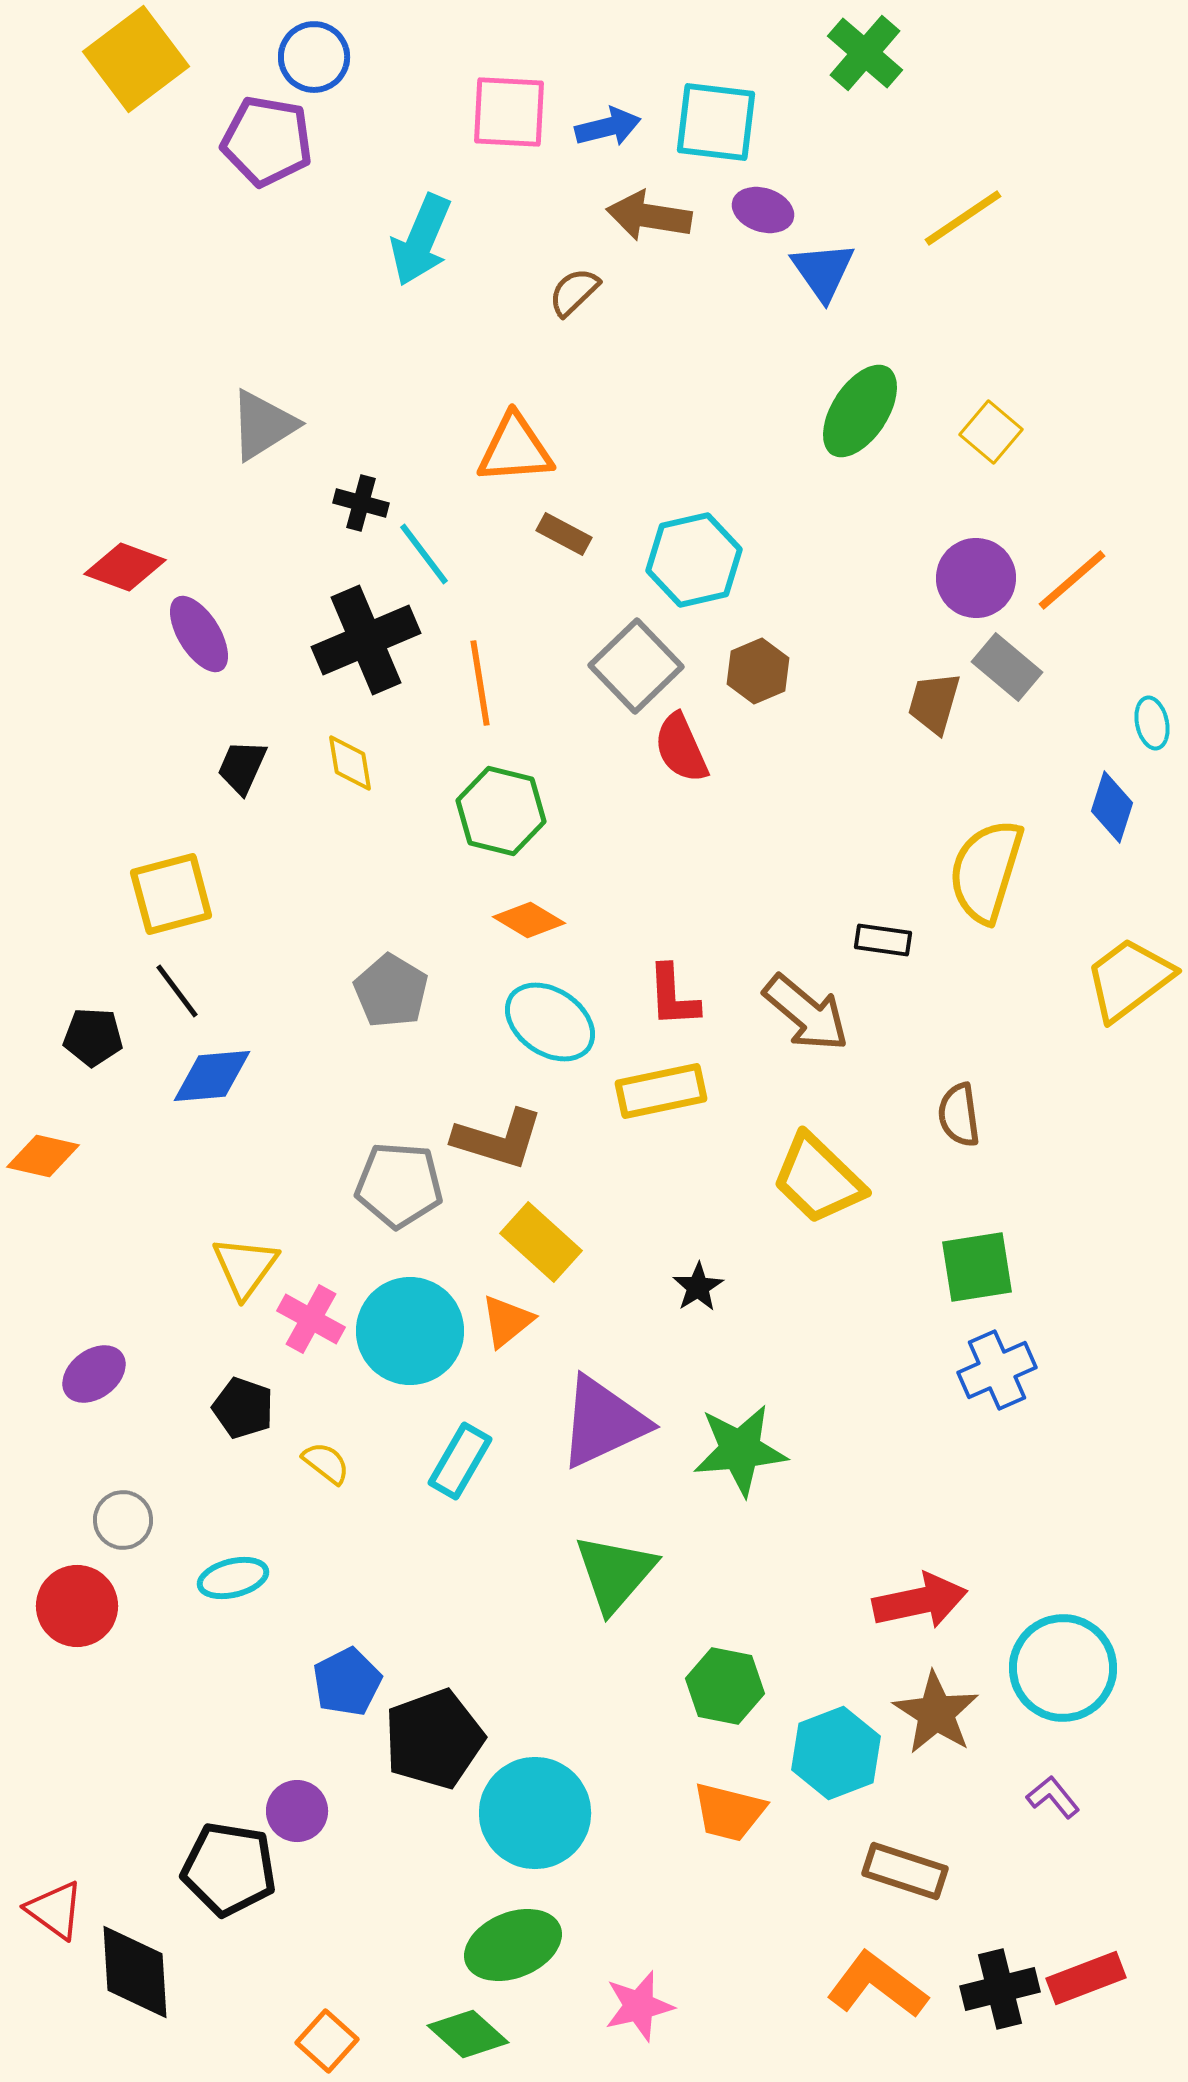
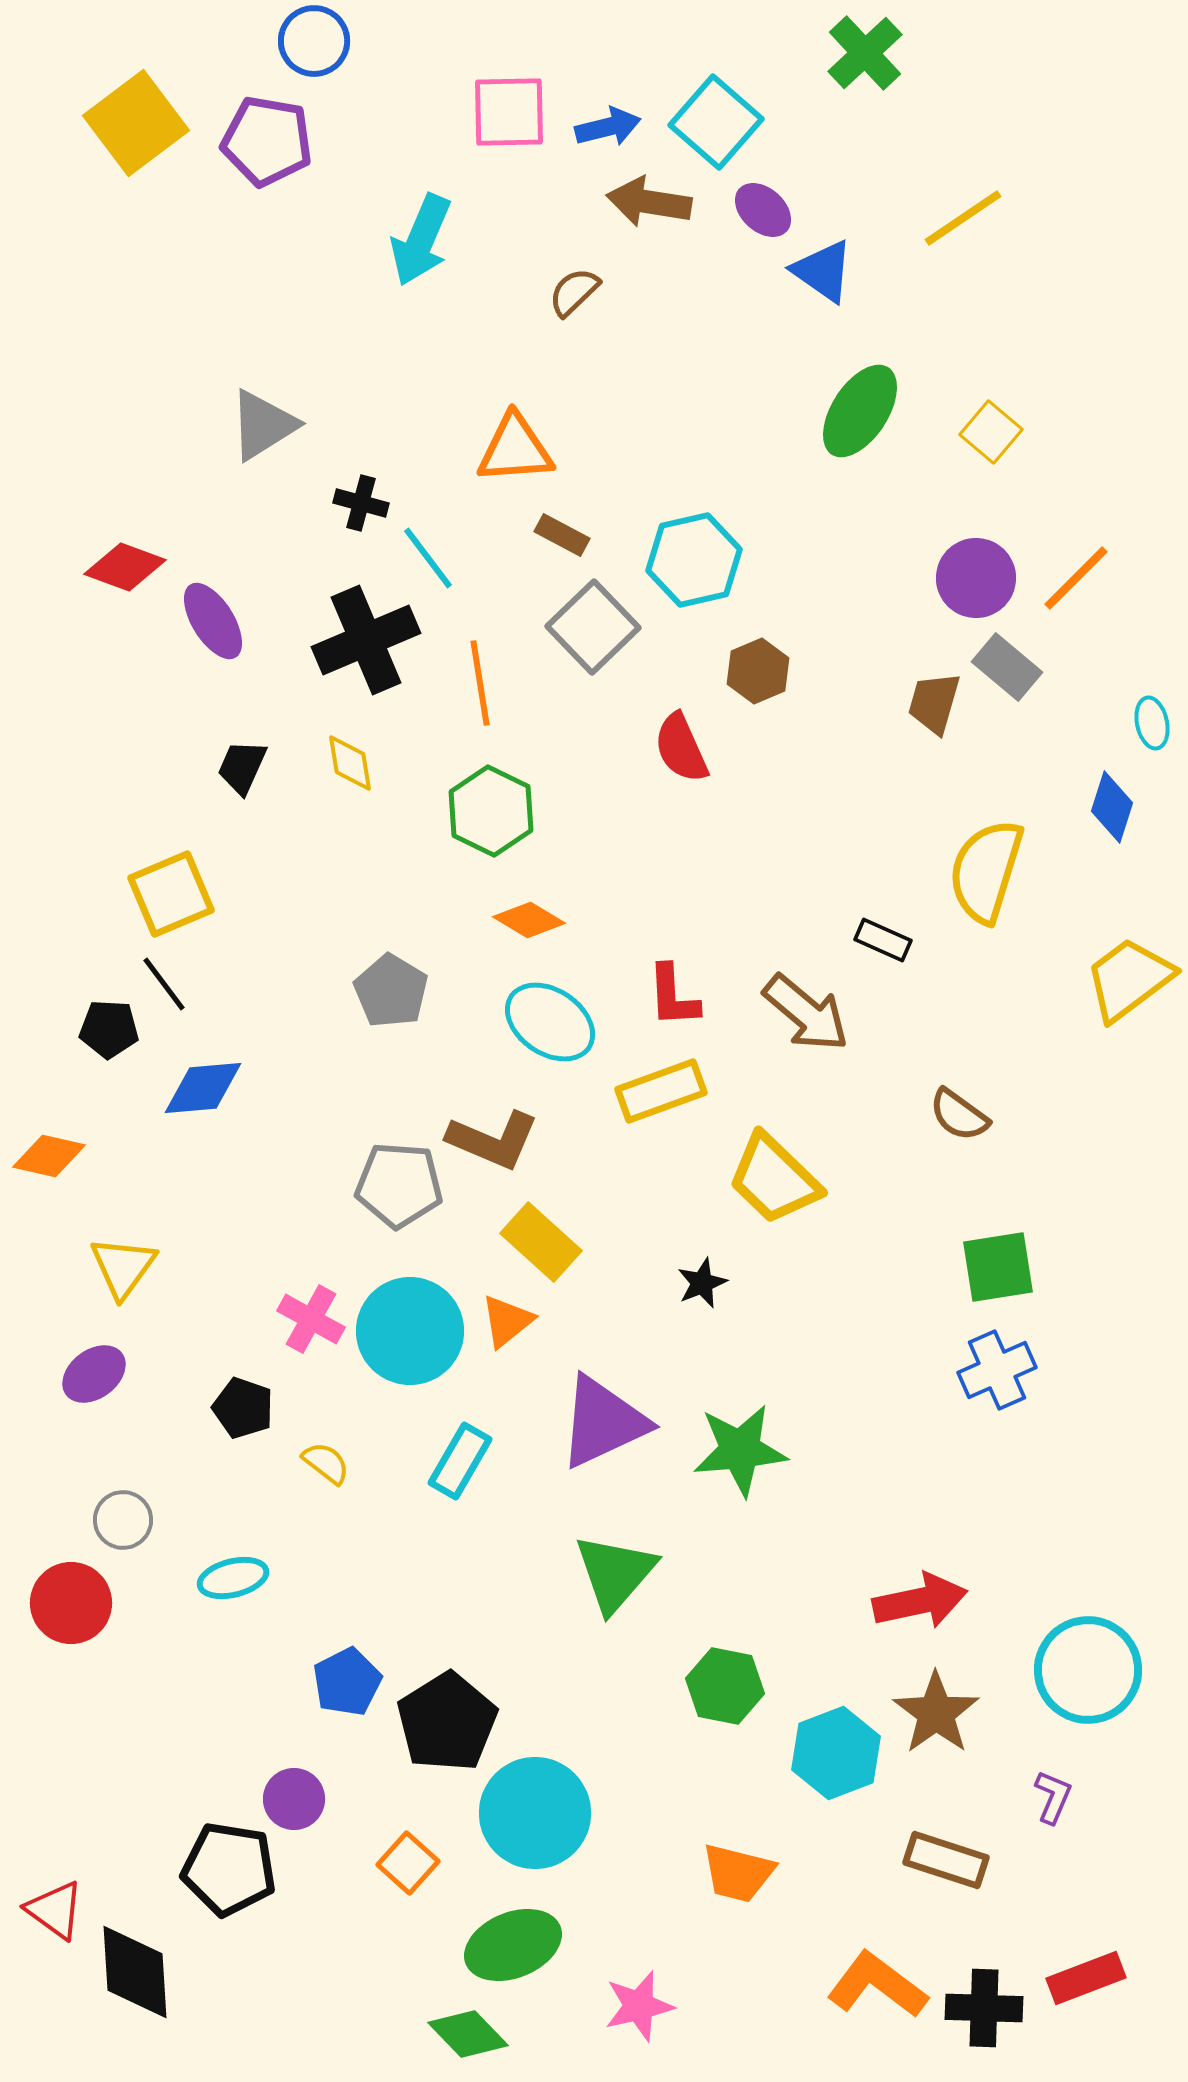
green cross at (865, 53): rotated 6 degrees clockwise
blue circle at (314, 57): moved 16 px up
yellow square at (136, 59): moved 64 px down
pink square at (509, 112): rotated 4 degrees counterclockwise
cyan square at (716, 122): rotated 34 degrees clockwise
purple ellipse at (763, 210): rotated 24 degrees clockwise
brown arrow at (649, 216): moved 14 px up
blue triangle at (823, 271): rotated 20 degrees counterclockwise
brown rectangle at (564, 534): moved 2 px left, 1 px down
cyan line at (424, 554): moved 4 px right, 4 px down
orange line at (1072, 580): moved 4 px right, 2 px up; rotated 4 degrees counterclockwise
purple ellipse at (199, 634): moved 14 px right, 13 px up
gray square at (636, 666): moved 43 px left, 39 px up
green hexagon at (501, 811): moved 10 px left; rotated 12 degrees clockwise
yellow square at (171, 894): rotated 8 degrees counterclockwise
black rectangle at (883, 940): rotated 16 degrees clockwise
black line at (177, 991): moved 13 px left, 7 px up
black pentagon at (93, 1037): moved 16 px right, 8 px up
blue diamond at (212, 1076): moved 9 px left, 12 px down
yellow rectangle at (661, 1091): rotated 8 degrees counterclockwise
brown semicircle at (959, 1115): rotated 46 degrees counterclockwise
brown L-shape at (498, 1139): moved 5 px left, 1 px down; rotated 6 degrees clockwise
orange diamond at (43, 1156): moved 6 px right
yellow trapezoid at (818, 1179): moved 44 px left
yellow triangle at (245, 1267): moved 122 px left
green square at (977, 1267): moved 21 px right
black star at (698, 1287): moved 4 px right, 4 px up; rotated 9 degrees clockwise
red circle at (77, 1606): moved 6 px left, 3 px up
cyan circle at (1063, 1668): moved 25 px right, 2 px down
brown star at (936, 1713): rotated 4 degrees clockwise
black pentagon at (434, 1739): moved 13 px right, 17 px up; rotated 12 degrees counterclockwise
purple L-shape at (1053, 1797): rotated 62 degrees clockwise
purple circle at (297, 1811): moved 3 px left, 12 px up
orange trapezoid at (729, 1812): moved 9 px right, 61 px down
brown rectangle at (905, 1871): moved 41 px right, 11 px up
black cross at (1000, 1989): moved 16 px left, 19 px down; rotated 16 degrees clockwise
green diamond at (468, 2034): rotated 4 degrees clockwise
orange square at (327, 2041): moved 81 px right, 178 px up
